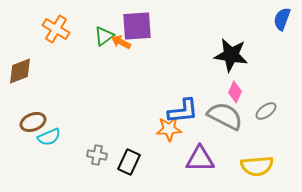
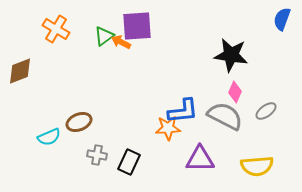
brown ellipse: moved 46 px right
orange star: moved 1 px left, 1 px up
